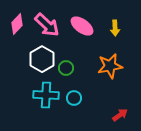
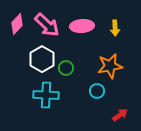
pink ellipse: rotated 40 degrees counterclockwise
cyan circle: moved 23 px right, 7 px up
